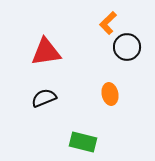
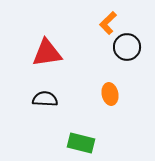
red triangle: moved 1 px right, 1 px down
black semicircle: moved 1 px right, 1 px down; rotated 25 degrees clockwise
green rectangle: moved 2 px left, 1 px down
